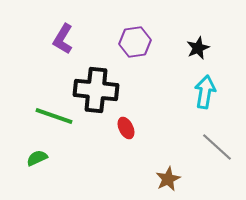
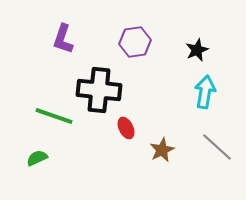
purple L-shape: rotated 12 degrees counterclockwise
black star: moved 1 px left, 2 px down
black cross: moved 3 px right
brown star: moved 6 px left, 29 px up
